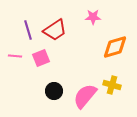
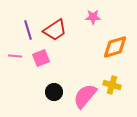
black circle: moved 1 px down
